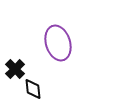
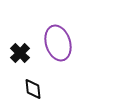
black cross: moved 5 px right, 16 px up
